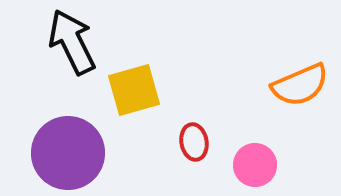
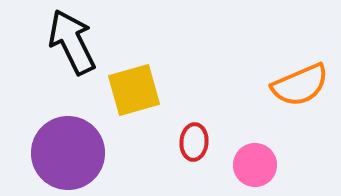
red ellipse: rotated 15 degrees clockwise
